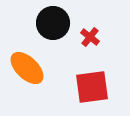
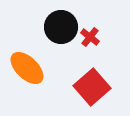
black circle: moved 8 px right, 4 px down
red square: rotated 33 degrees counterclockwise
